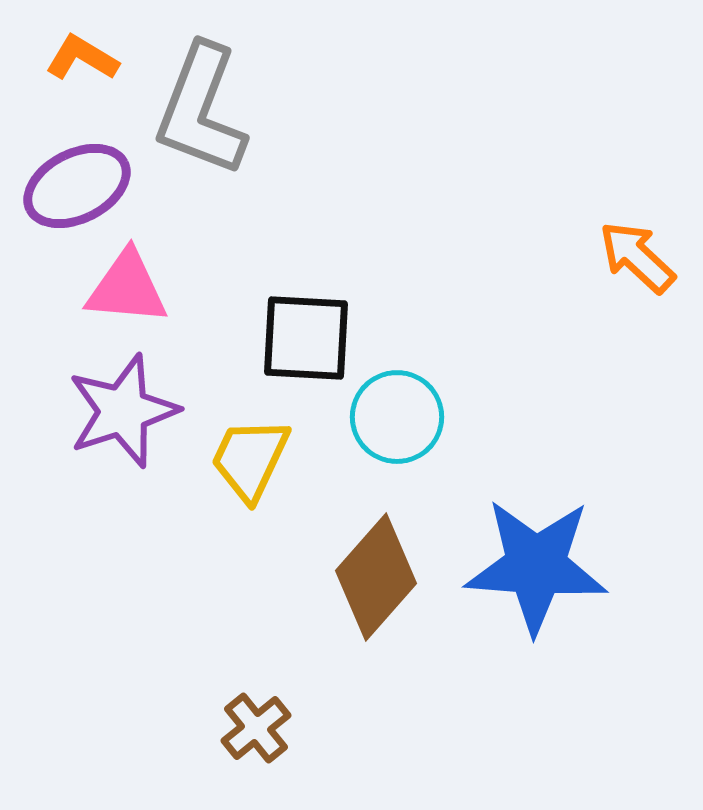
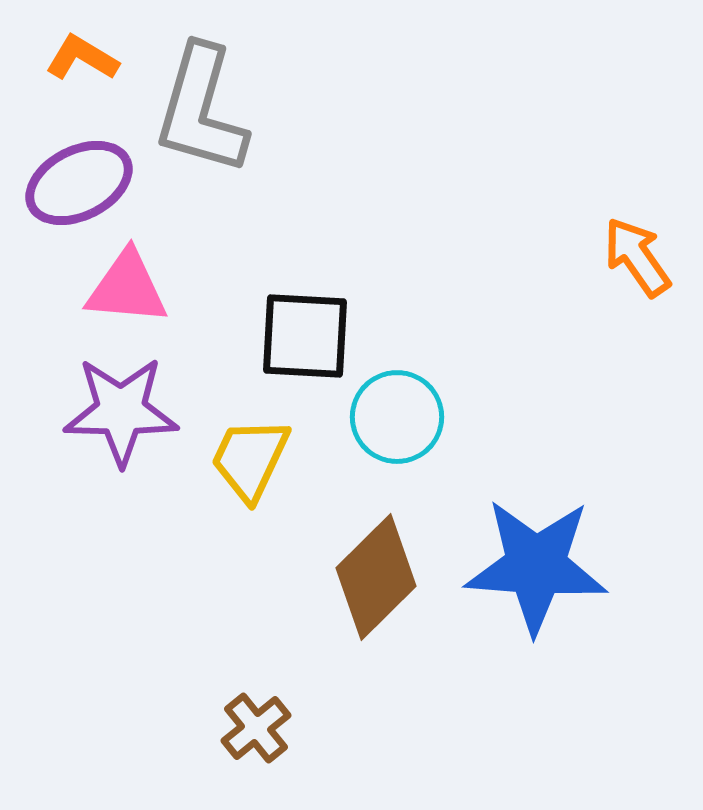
gray L-shape: rotated 5 degrees counterclockwise
purple ellipse: moved 2 px right, 3 px up
orange arrow: rotated 12 degrees clockwise
black square: moved 1 px left, 2 px up
purple star: moved 2 px left; rotated 19 degrees clockwise
brown diamond: rotated 4 degrees clockwise
